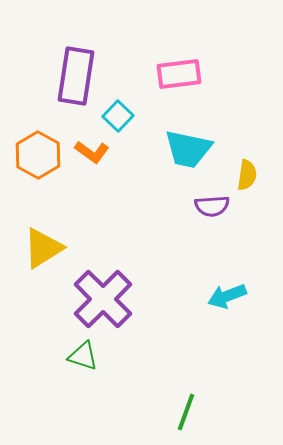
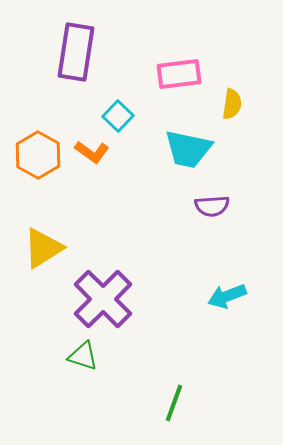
purple rectangle: moved 24 px up
yellow semicircle: moved 15 px left, 71 px up
green line: moved 12 px left, 9 px up
